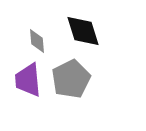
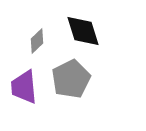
gray diamond: rotated 50 degrees clockwise
purple trapezoid: moved 4 px left, 7 px down
